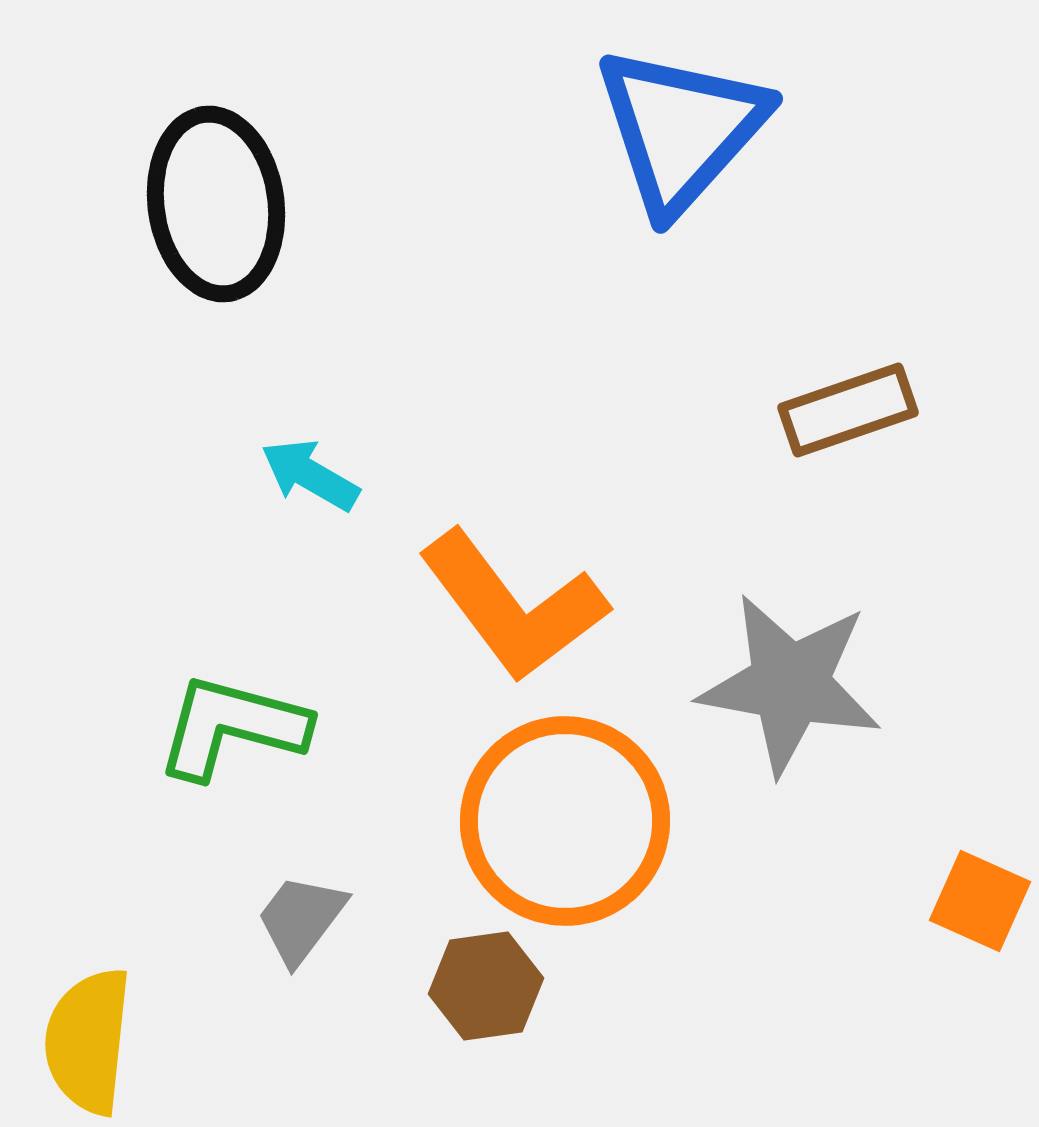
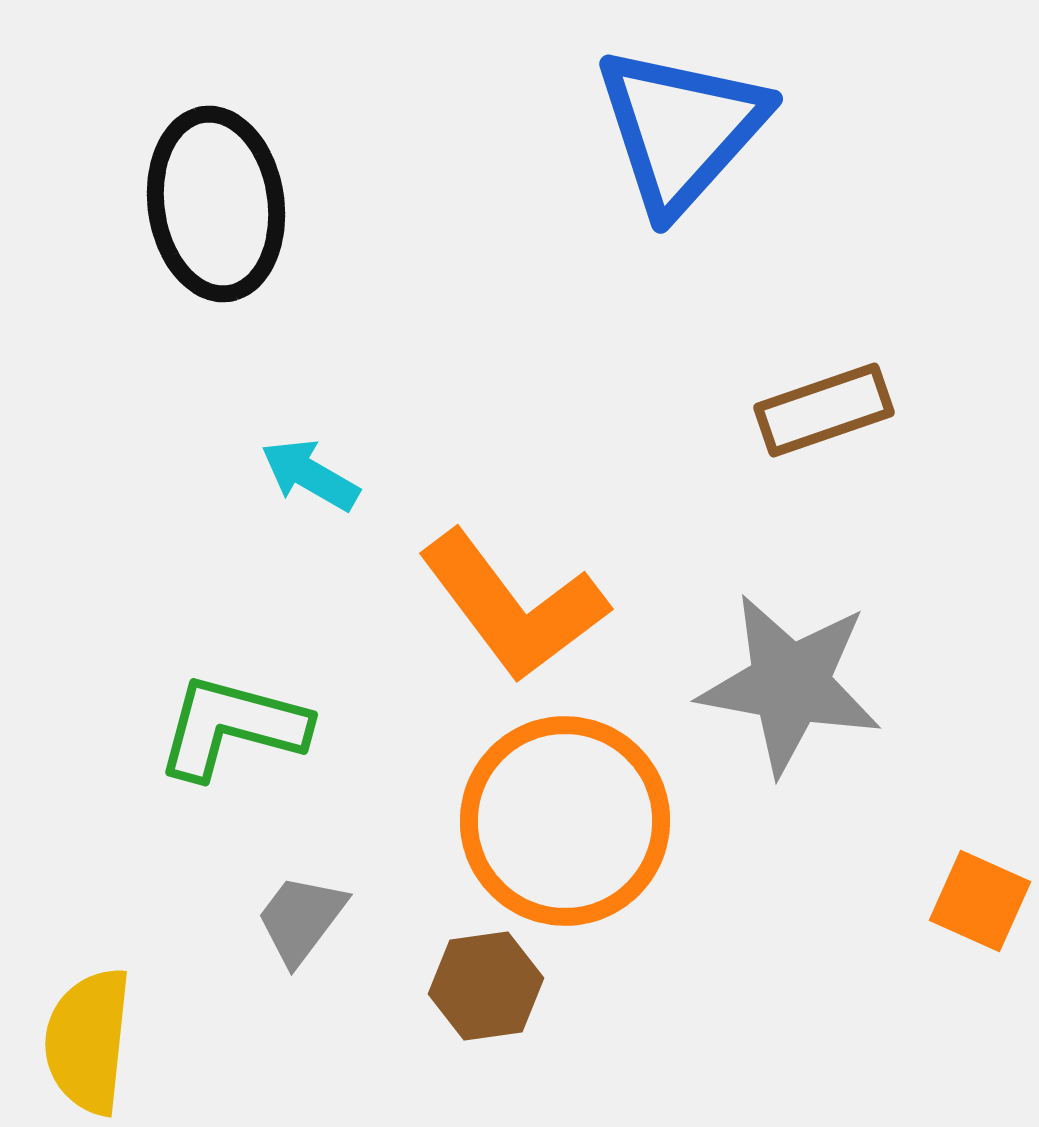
brown rectangle: moved 24 px left
